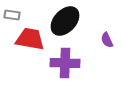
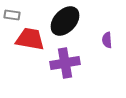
purple semicircle: rotated 21 degrees clockwise
purple cross: rotated 12 degrees counterclockwise
